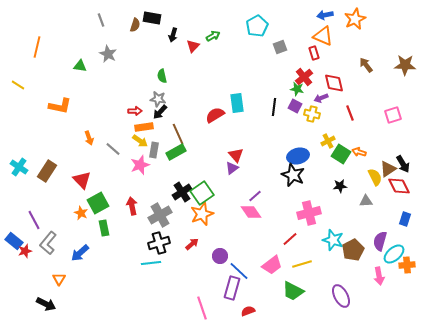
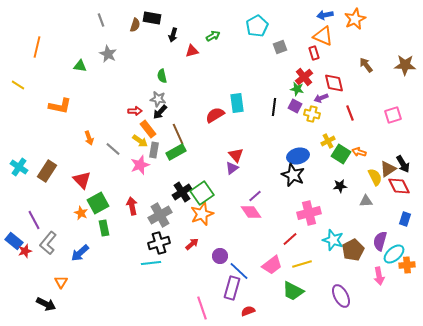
red triangle at (193, 46): moved 1 px left, 5 px down; rotated 32 degrees clockwise
orange rectangle at (144, 127): moved 4 px right, 2 px down; rotated 60 degrees clockwise
orange triangle at (59, 279): moved 2 px right, 3 px down
